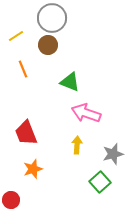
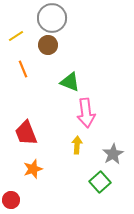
pink arrow: rotated 116 degrees counterclockwise
gray star: rotated 15 degrees counterclockwise
